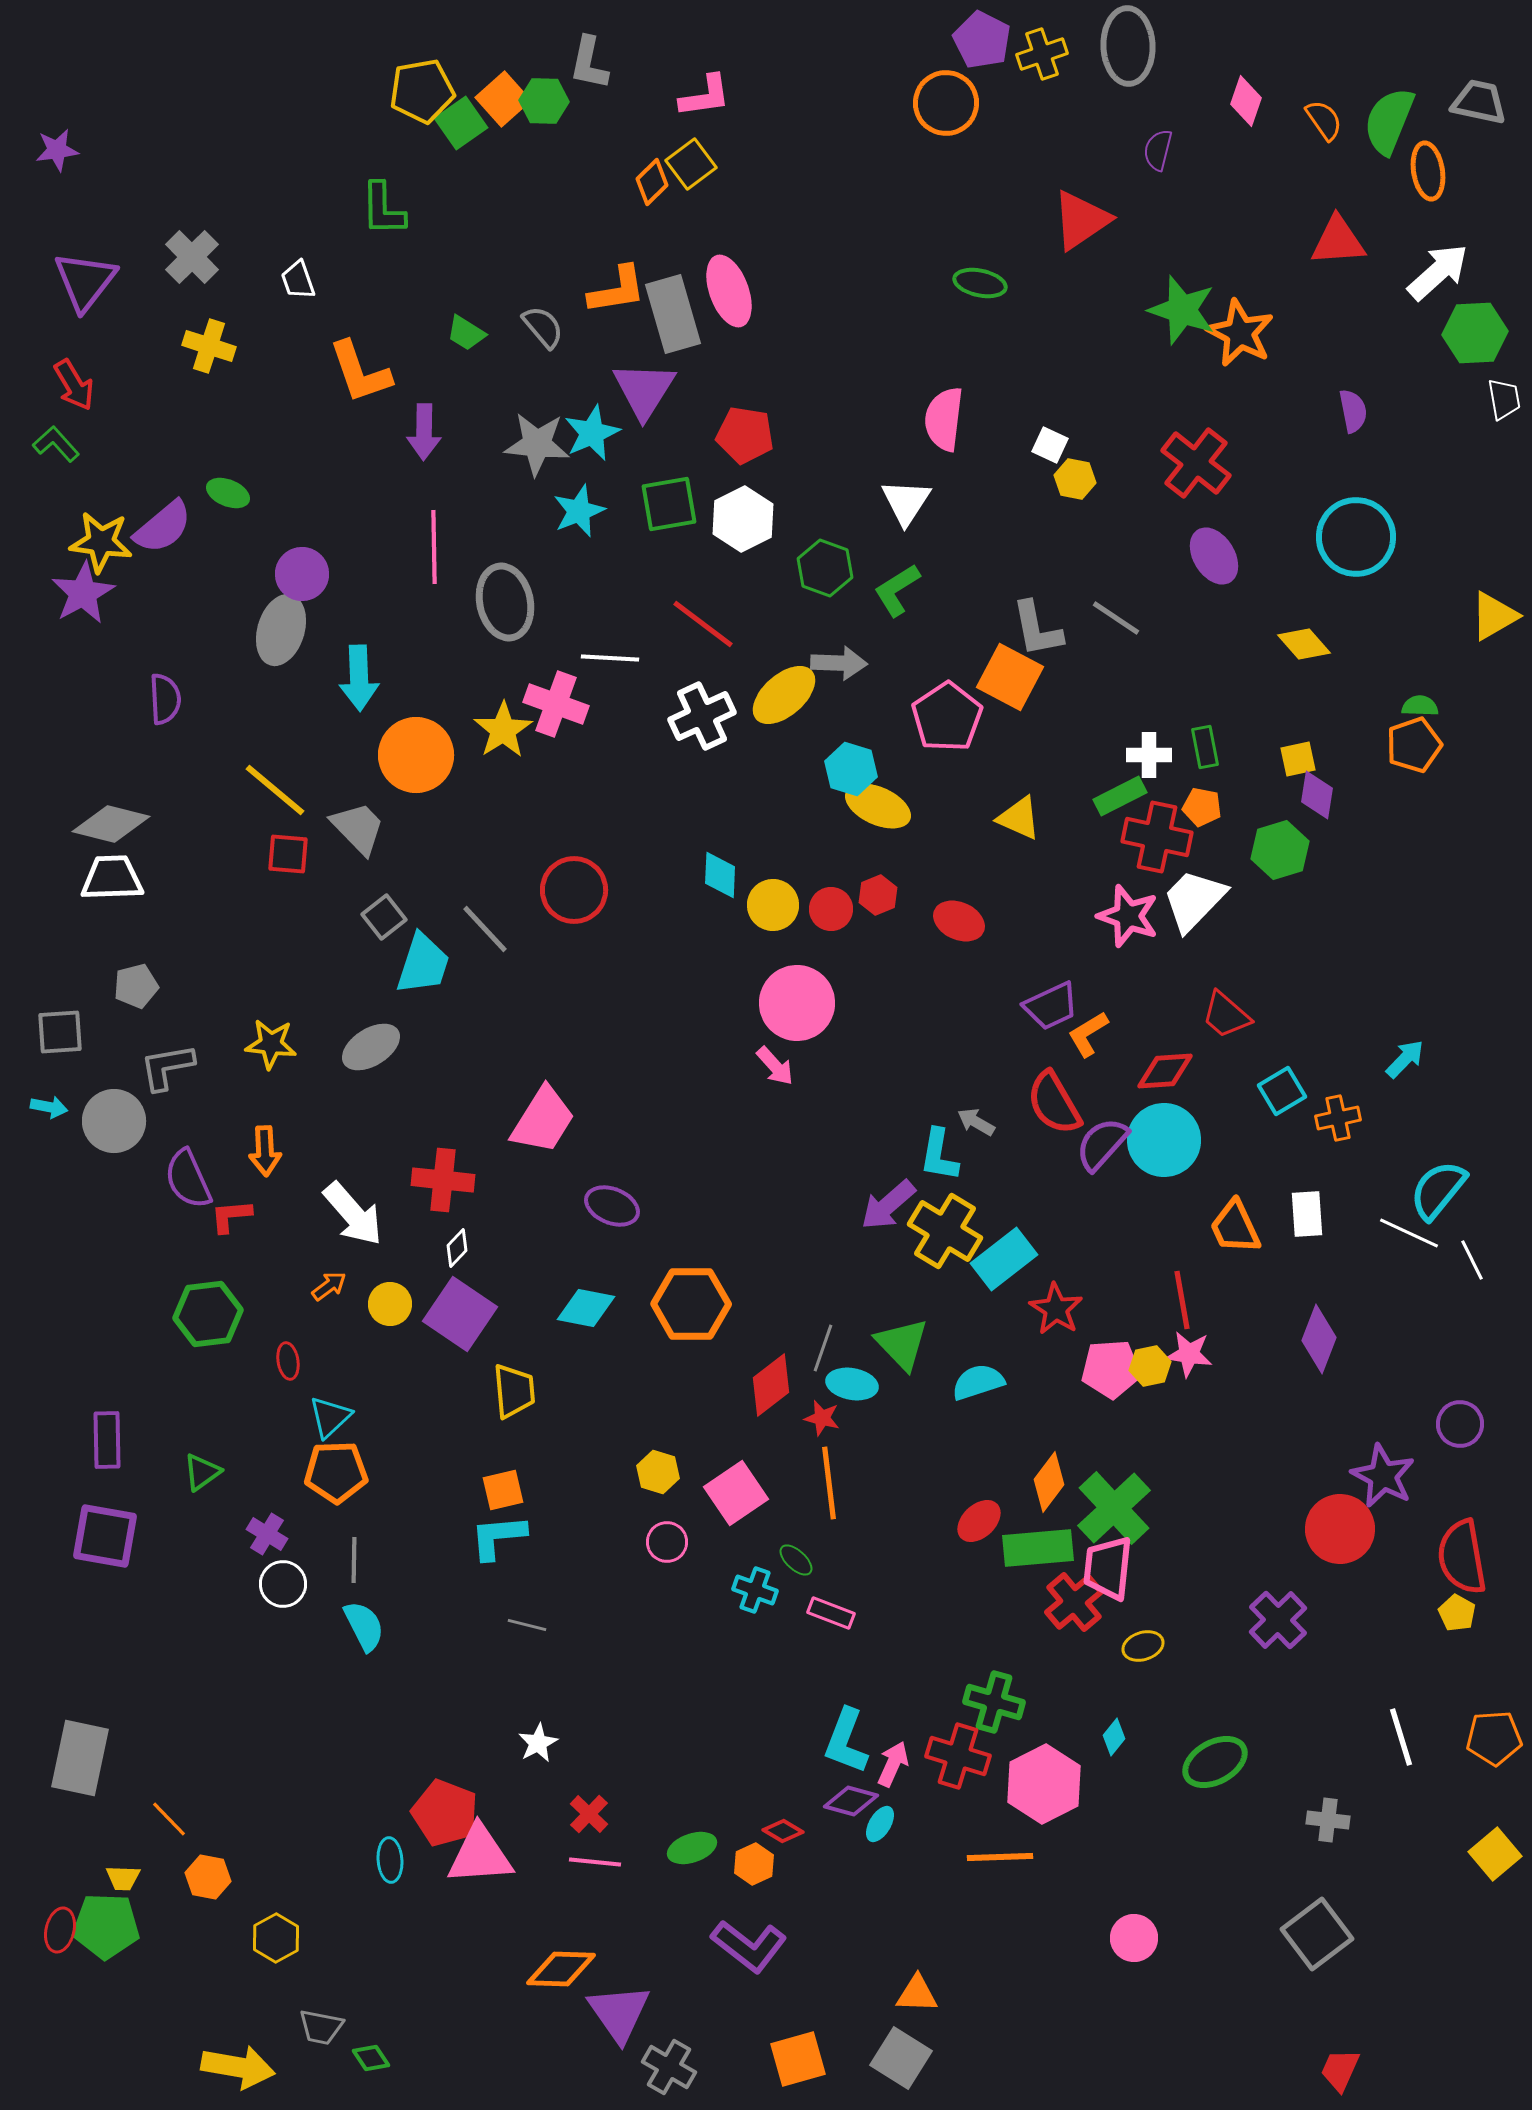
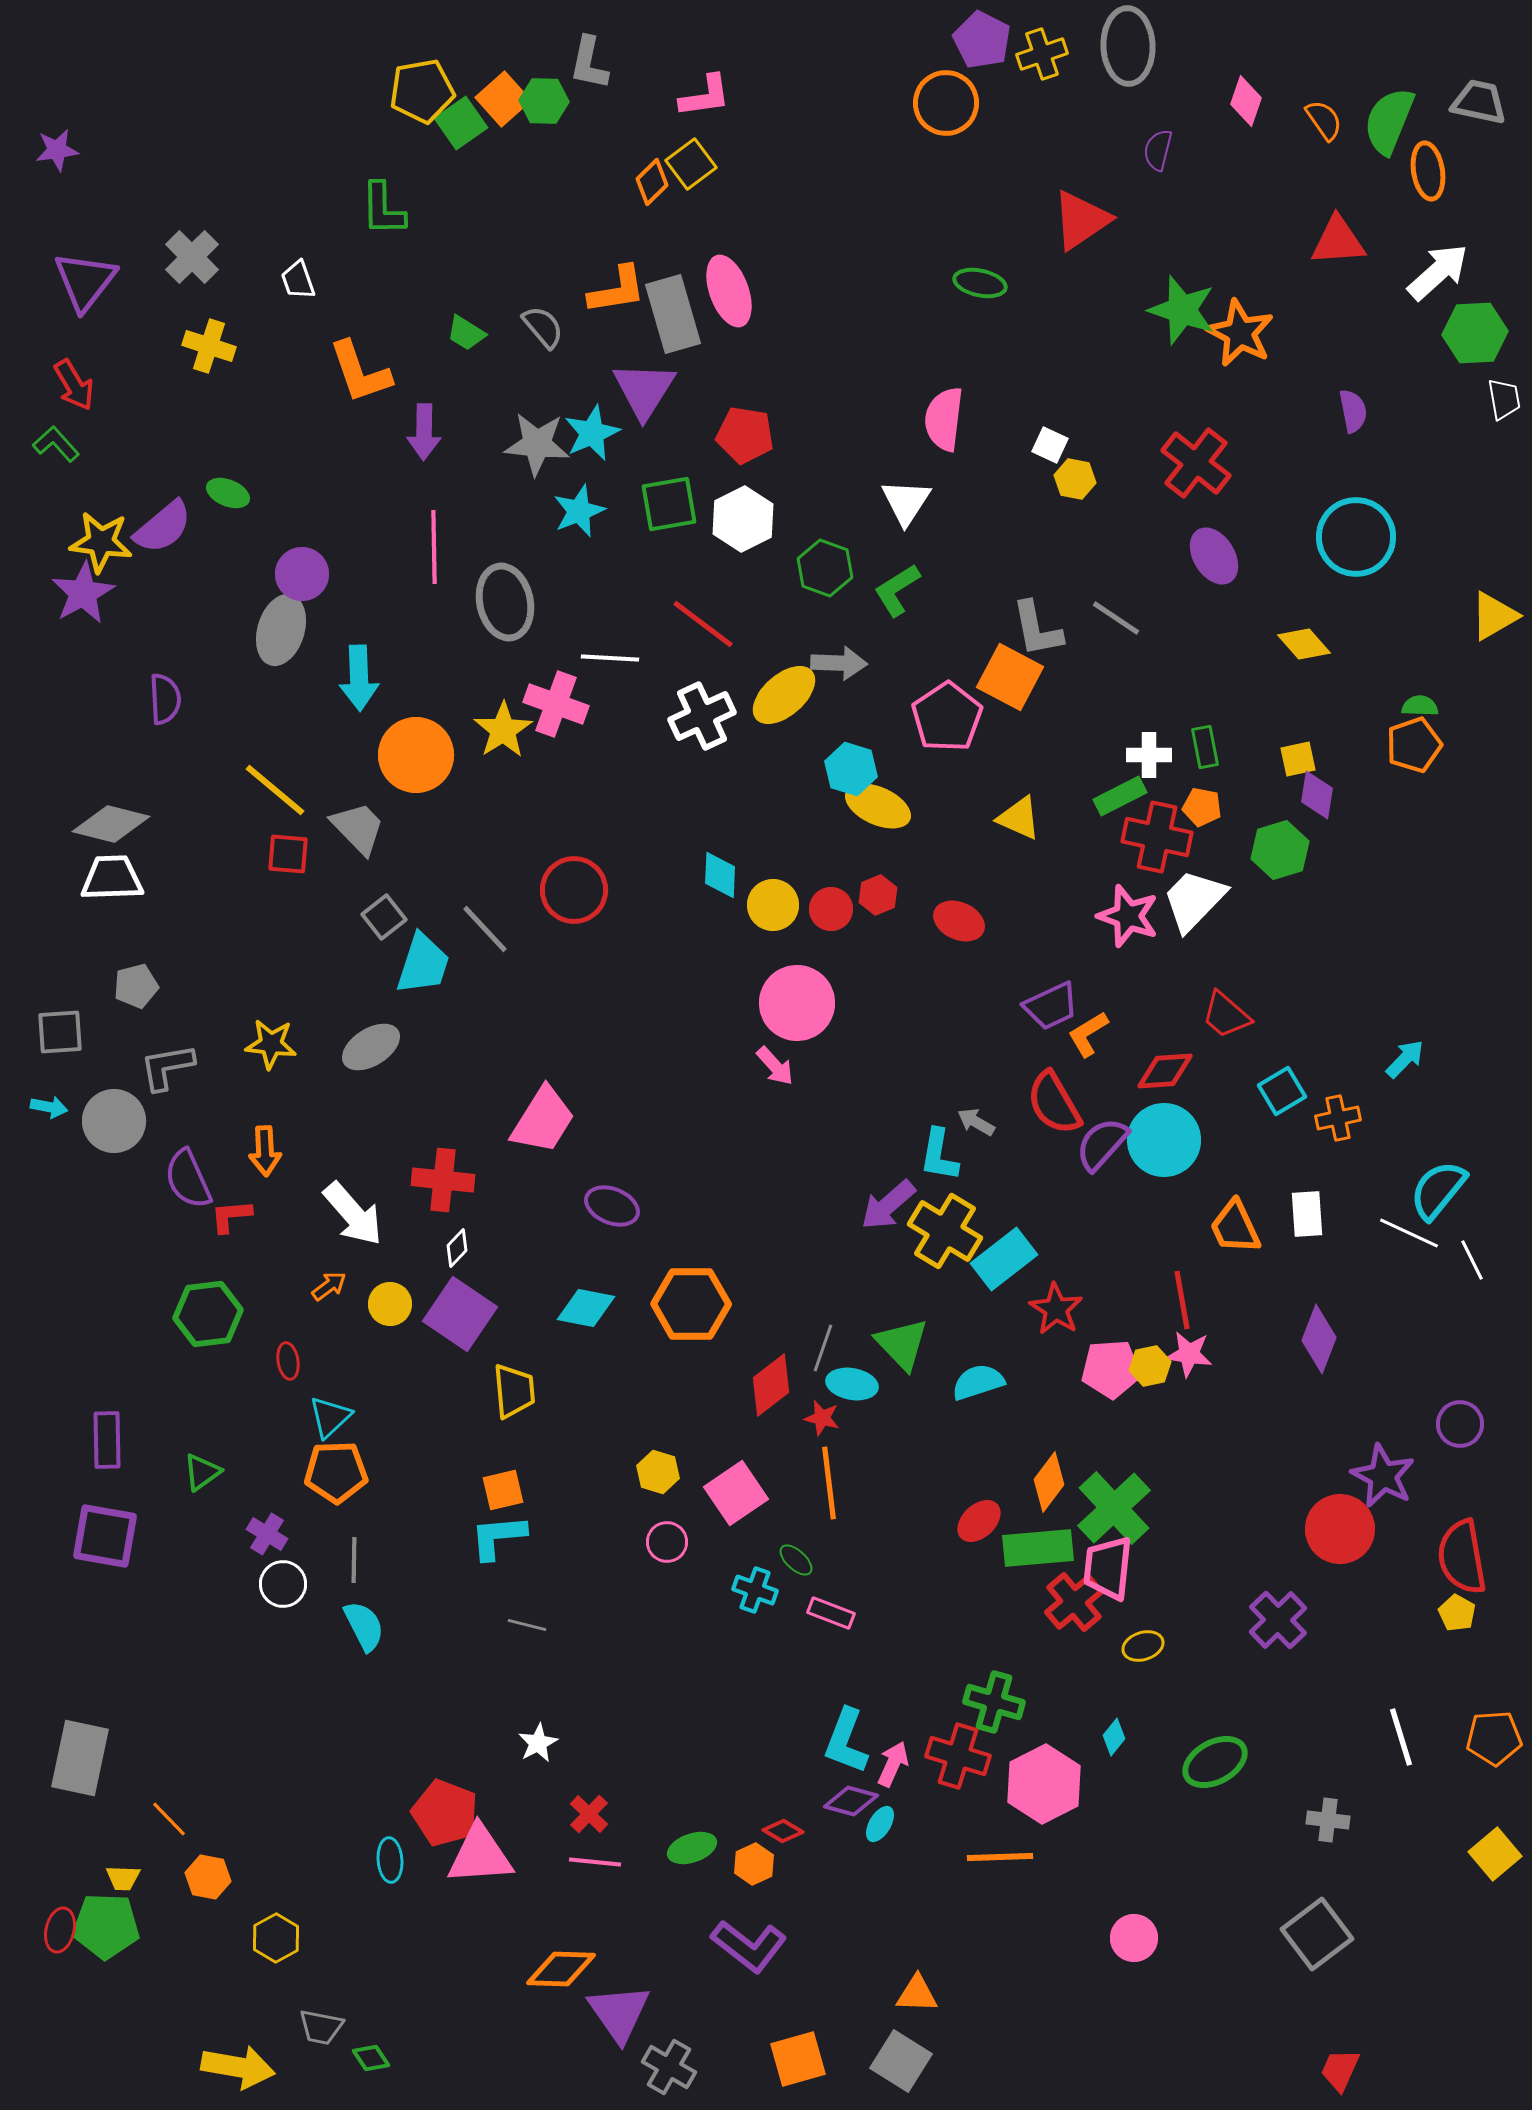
gray square at (901, 2058): moved 3 px down
